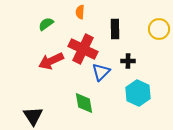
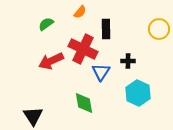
orange semicircle: rotated 144 degrees counterclockwise
black rectangle: moved 9 px left
blue triangle: rotated 12 degrees counterclockwise
